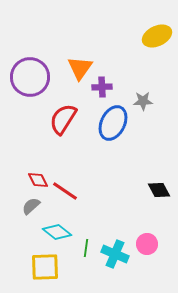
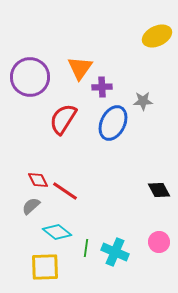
pink circle: moved 12 px right, 2 px up
cyan cross: moved 2 px up
